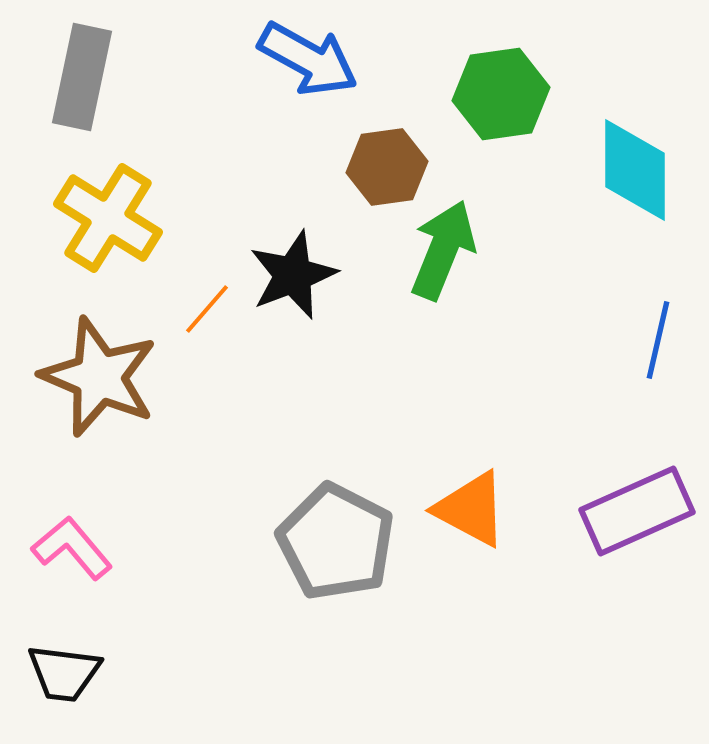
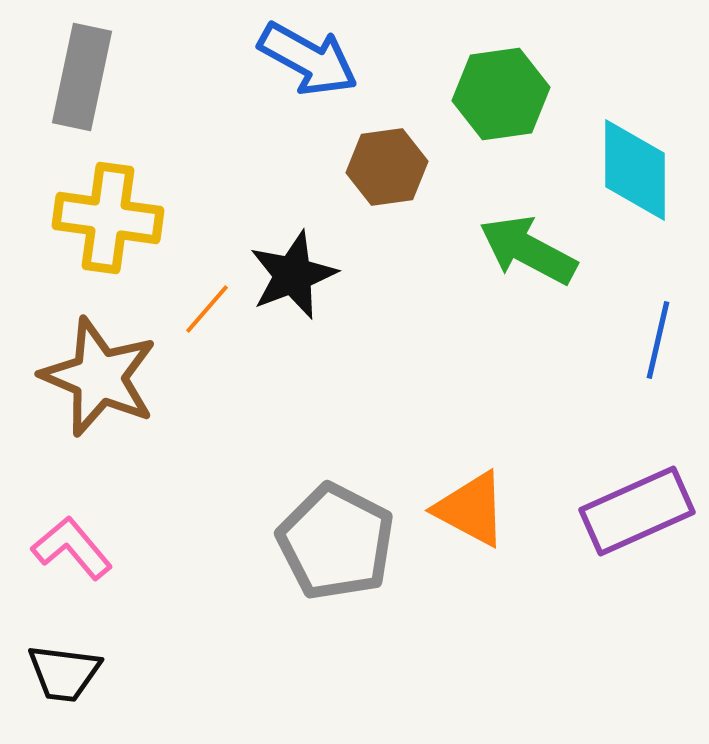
yellow cross: rotated 24 degrees counterclockwise
green arrow: moved 85 px right; rotated 84 degrees counterclockwise
